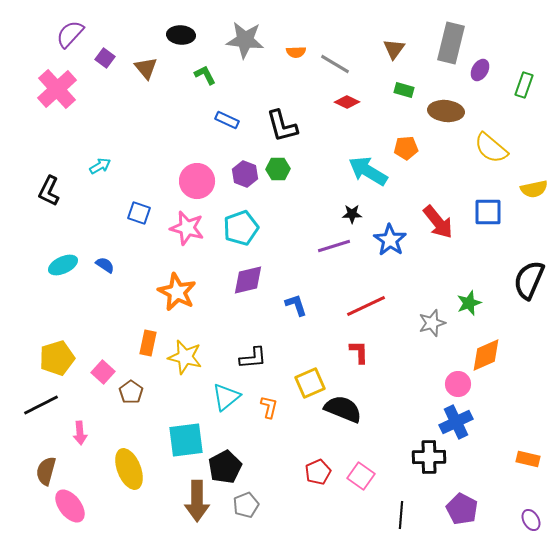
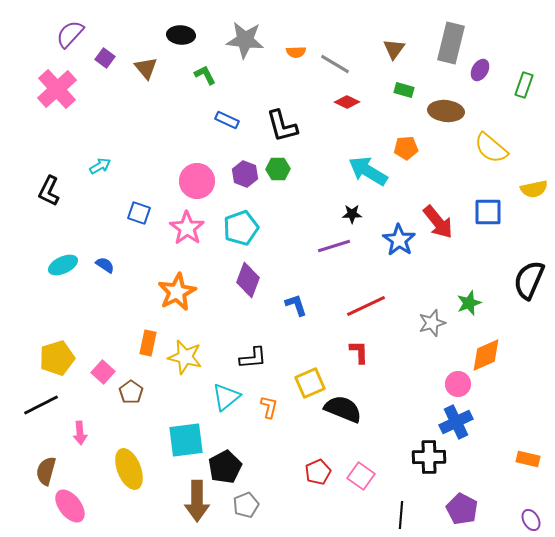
pink star at (187, 228): rotated 20 degrees clockwise
blue star at (390, 240): moved 9 px right
purple diamond at (248, 280): rotated 56 degrees counterclockwise
orange star at (177, 292): rotated 18 degrees clockwise
